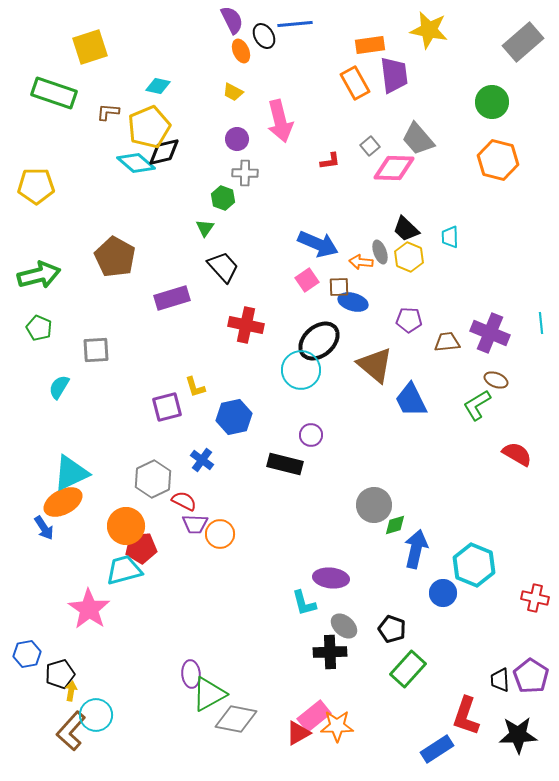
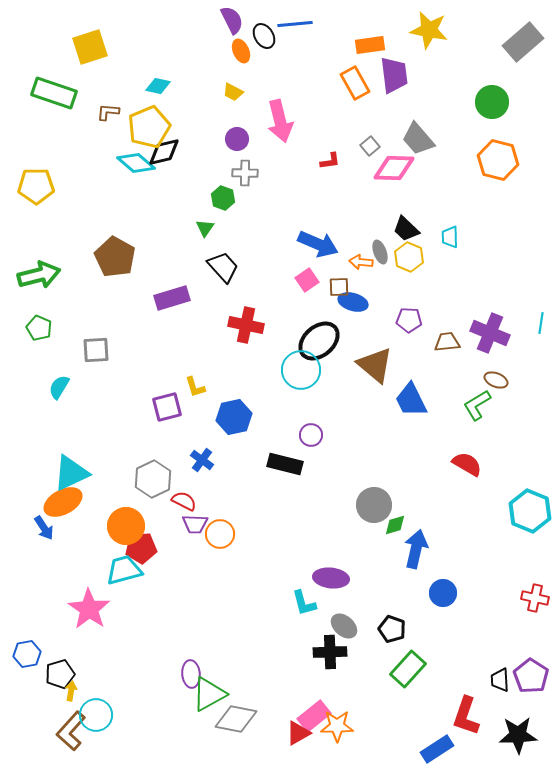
cyan line at (541, 323): rotated 15 degrees clockwise
red semicircle at (517, 454): moved 50 px left, 10 px down
cyan hexagon at (474, 565): moved 56 px right, 54 px up
